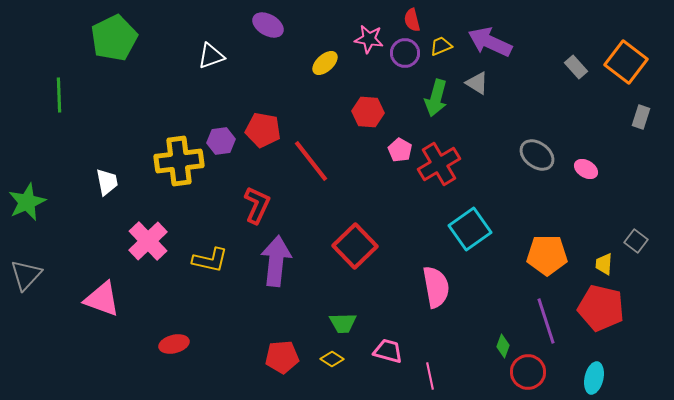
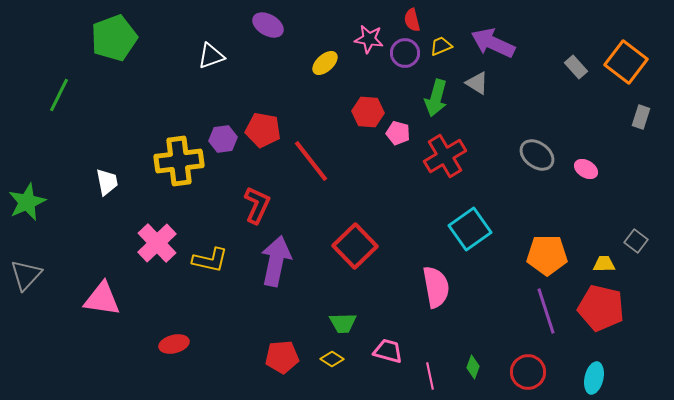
green pentagon at (114, 38): rotated 6 degrees clockwise
purple arrow at (490, 42): moved 3 px right, 1 px down
green line at (59, 95): rotated 28 degrees clockwise
purple hexagon at (221, 141): moved 2 px right, 2 px up
pink pentagon at (400, 150): moved 2 px left, 17 px up; rotated 15 degrees counterclockwise
red cross at (439, 164): moved 6 px right, 8 px up
pink cross at (148, 241): moved 9 px right, 2 px down
purple arrow at (276, 261): rotated 6 degrees clockwise
yellow trapezoid at (604, 264): rotated 85 degrees clockwise
pink triangle at (102, 299): rotated 12 degrees counterclockwise
purple line at (546, 321): moved 10 px up
green diamond at (503, 346): moved 30 px left, 21 px down
